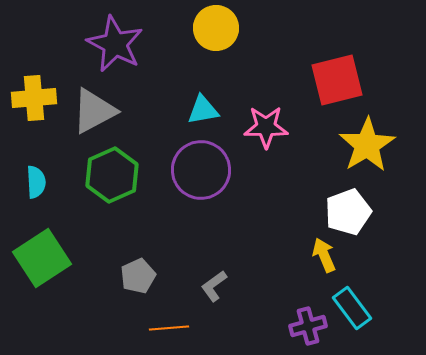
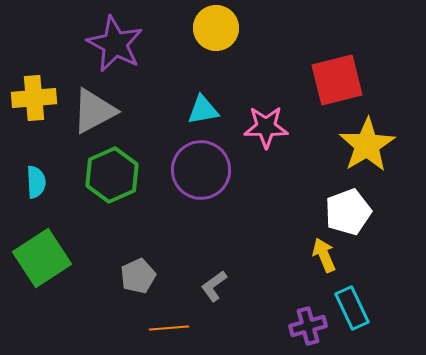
cyan rectangle: rotated 12 degrees clockwise
